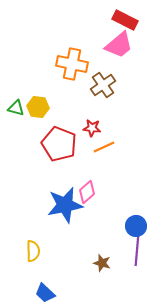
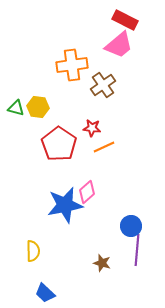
orange cross: moved 1 px down; rotated 20 degrees counterclockwise
red pentagon: rotated 12 degrees clockwise
blue circle: moved 5 px left
